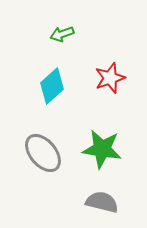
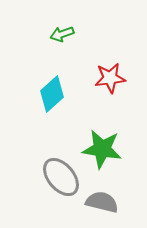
red star: rotated 12 degrees clockwise
cyan diamond: moved 8 px down
gray ellipse: moved 18 px right, 24 px down
